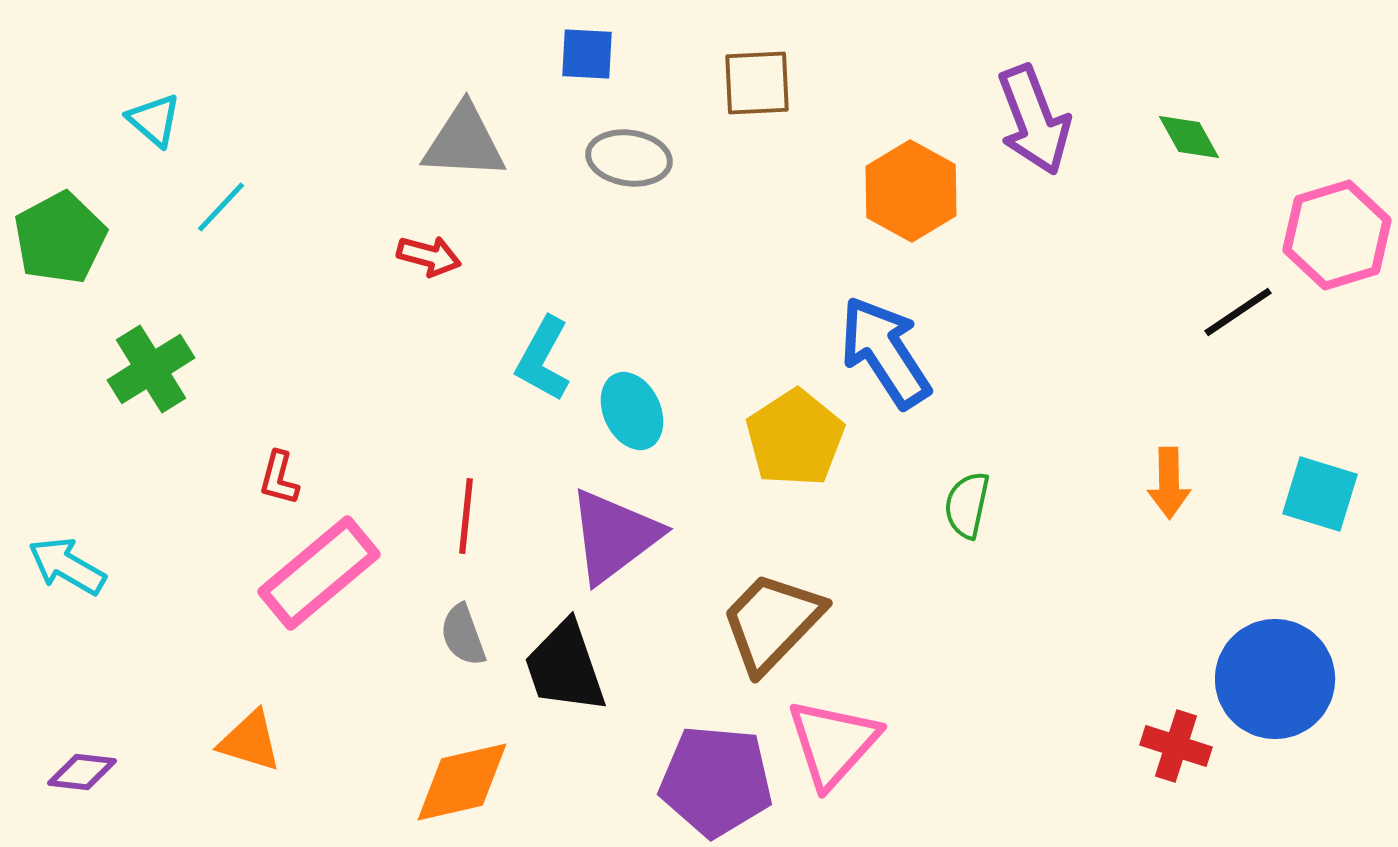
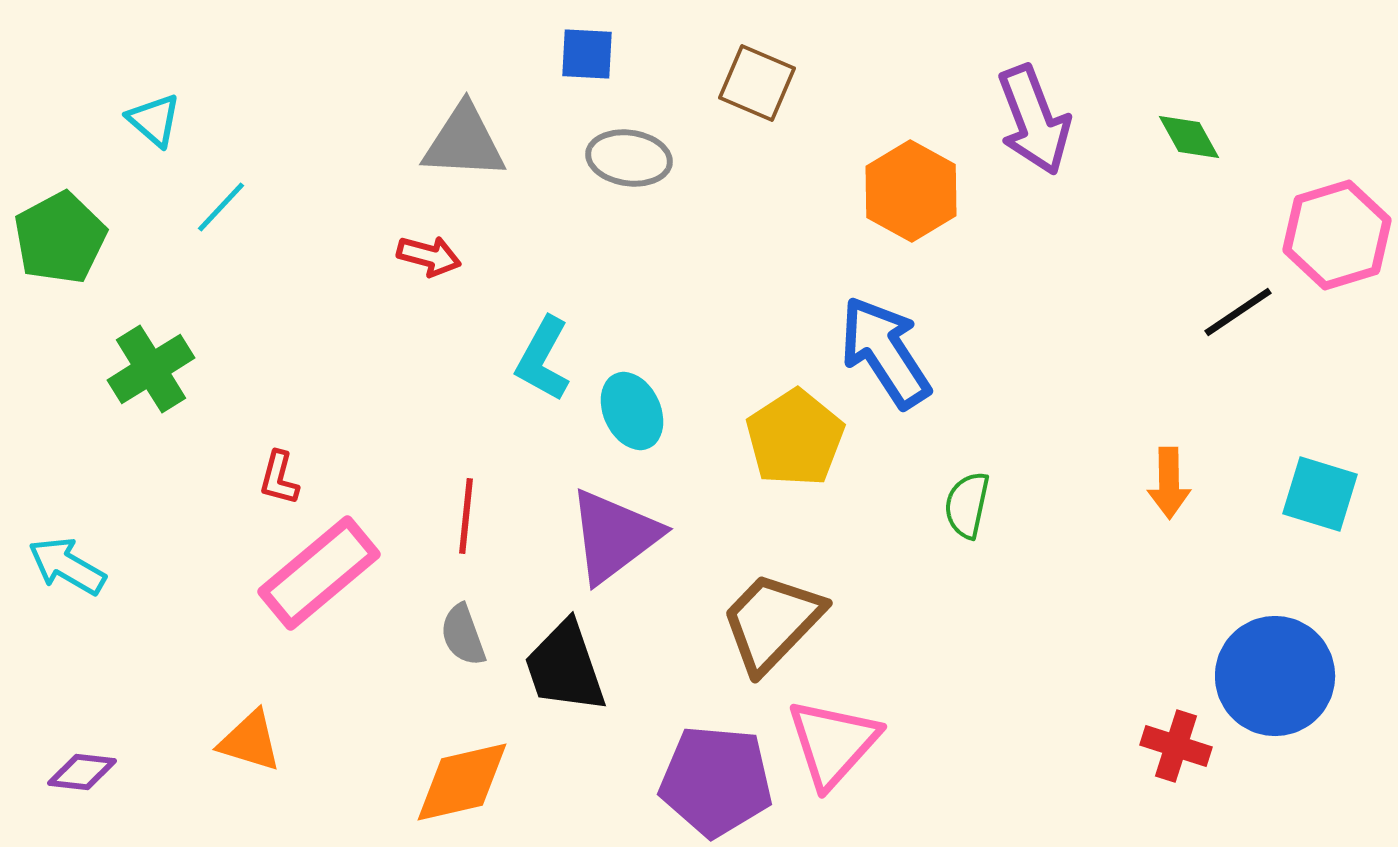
brown square: rotated 26 degrees clockwise
blue circle: moved 3 px up
